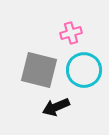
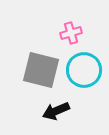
gray square: moved 2 px right
black arrow: moved 4 px down
